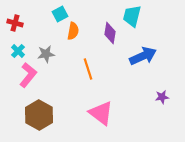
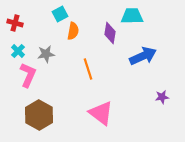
cyan trapezoid: rotated 75 degrees clockwise
pink L-shape: rotated 15 degrees counterclockwise
